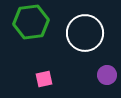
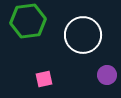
green hexagon: moved 3 px left, 1 px up
white circle: moved 2 px left, 2 px down
